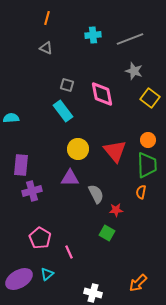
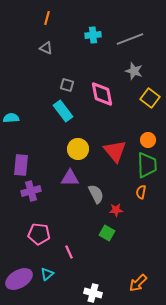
purple cross: moved 1 px left
pink pentagon: moved 1 px left, 4 px up; rotated 25 degrees counterclockwise
